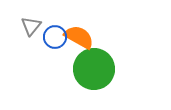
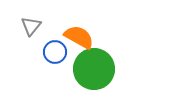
blue circle: moved 15 px down
